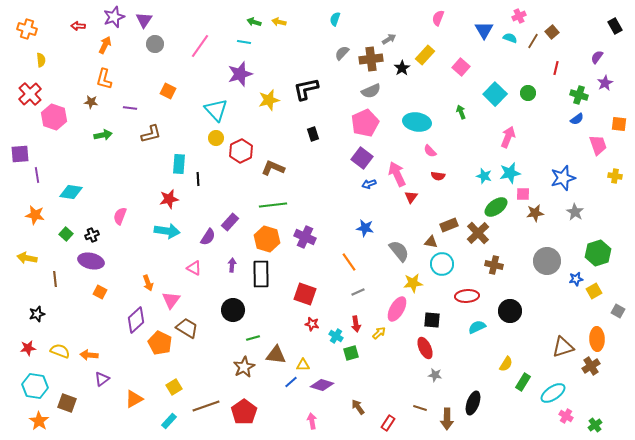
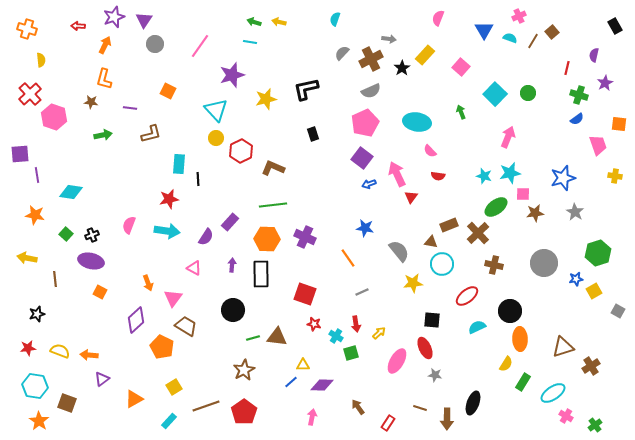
gray arrow at (389, 39): rotated 40 degrees clockwise
cyan line at (244, 42): moved 6 px right
purple semicircle at (597, 57): moved 3 px left, 2 px up; rotated 24 degrees counterclockwise
brown cross at (371, 59): rotated 20 degrees counterclockwise
red line at (556, 68): moved 11 px right
purple star at (240, 74): moved 8 px left, 1 px down
yellow star at (269, 100): moved 3 px left, 1 px up
pink semicircle at (120, 216): moved 9 px right, 9 px down
purple semicircle at (208, 237): moved 2 px left
orange hexagon at (267, 239): rotated 15 degrees counterclockwise
gray circle at (547, 261): moved 3 px left, 2 px down
orange line at (349, 262): moved 1 px left, 4 px up
gray line at (358, 292): moved 4 px right
red ellipse at (467, 296): rotated 35 degrees counterclockwise
pink triangle at (171, 300): moved 2 px right, 2 px up
pink ellipse at (397, 309): moved 52 px down
red star at (312, 324): moved 2 px right
brown trapezoid at (187, 328): moved 1 px left, 2 px up
orange ellipse at (597, 339): moved 77 px left
orange pentagon at (160, 343): moved 2 px right, 4 px down
brown triangle at (276, 355): moved 1 px right, 18 px up
brown star at (244, 367): moved 3 px down
purple diamond at (322, 385): rotated 15 degrees counterclockwise
pink arrow at (312, 421): moved 4 px up; rotated 21 degrees clockwise
